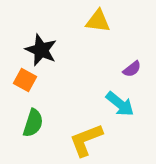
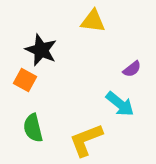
yellow triangle: moved 5 px left
green semicircle: moved 5 px down; rotated 148 degrees clockwise
